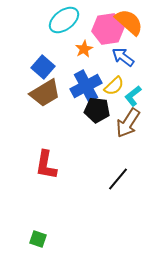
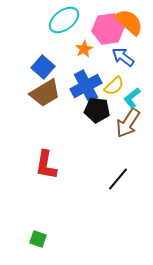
cyan L-shape: moved 1 px left, 2 px down
